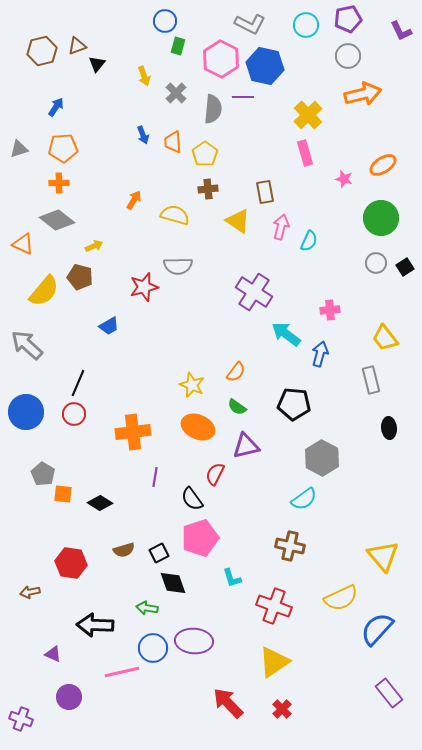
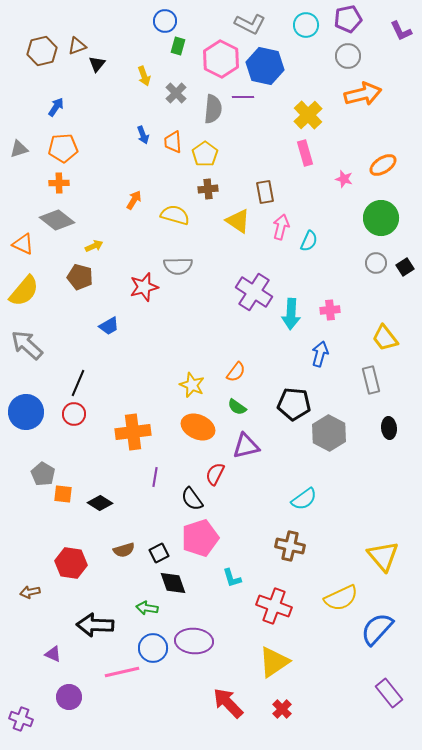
yellow semicircle at (44, 291): moved 20 px left
cyan arrow at (286, 334): moved 5 px right, 20 px up; rotated 124 degrees counterclockwise
gray hexagon at (322, 458): moved 7 px right, 25 px up
